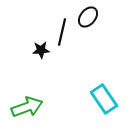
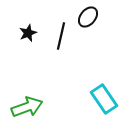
black line: moved 1 px left, 4 px down
black star: moved 13 px left, 17 px up; rotated 18 degrees counterclockwise
